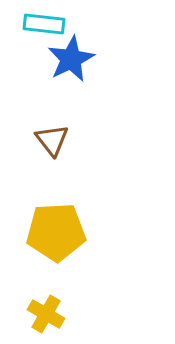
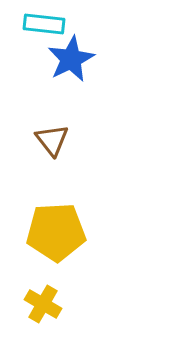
yellow cross: moved 3 px left, 10 px up
